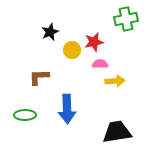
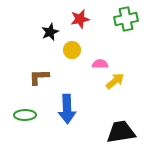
red star: moved 14 px left, 23 px up
yellow arrow: rotated 36 degrees counterclockwise
black trapezoid: moved 4 px right
